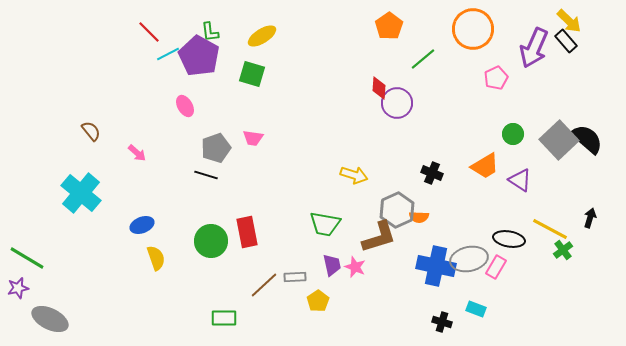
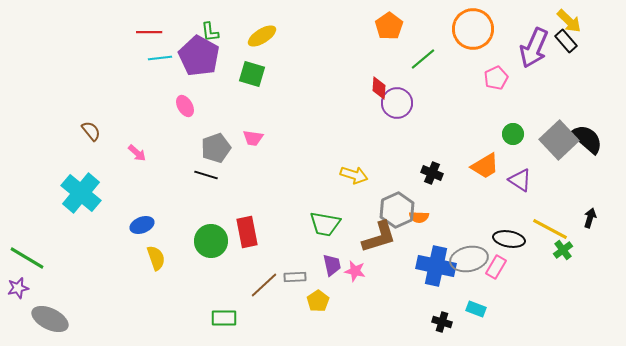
red line at (149, 32): rotated 45 degrees counterclockwise
cyan line at (168, 54): moved 8 px left, 4 px down; rotated 20 degrees clockwise
pink star at (355, 267): moved 4 px down; rotated 10 degrees counterclockwise
